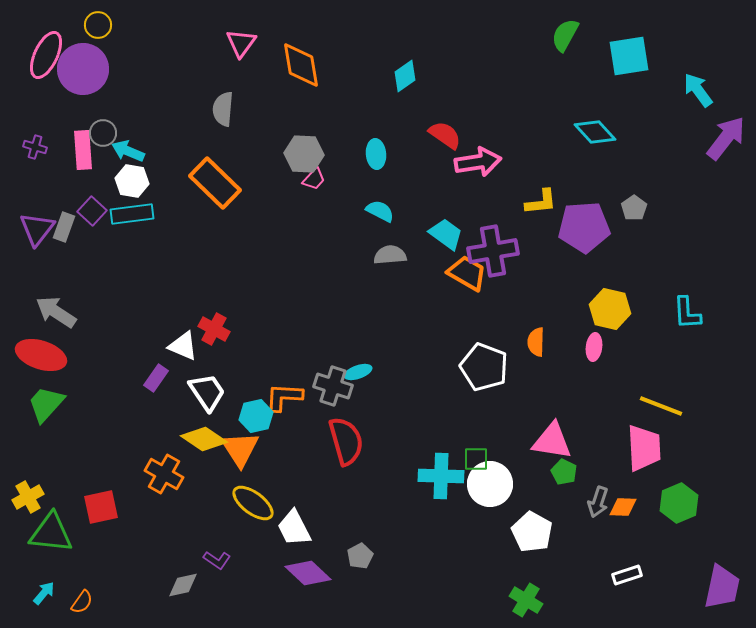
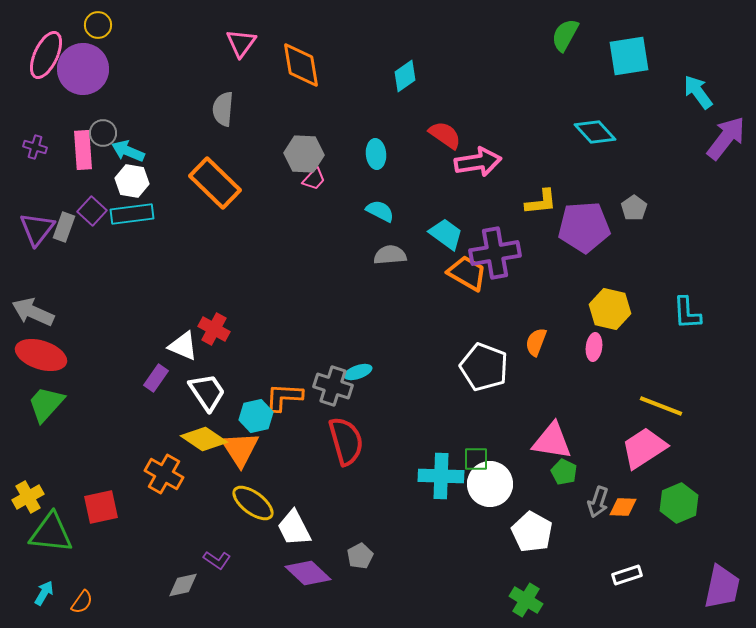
cyan arrow at (698, 90): moved 2 px down
purple cross at (493, 251): moved 2 px right, 2 px down
gray arrow at (56, 312): moved 23 px left; rotated 9 degrees counterclockwise
orange semicircle at (536, 342): rotated 20 degrees clockwise
pink trapezoid at (644, 448): rotated 120 degrees counterclockwise
cyan arrow at (44, 593): rotated 10 degrees counterclockwise
